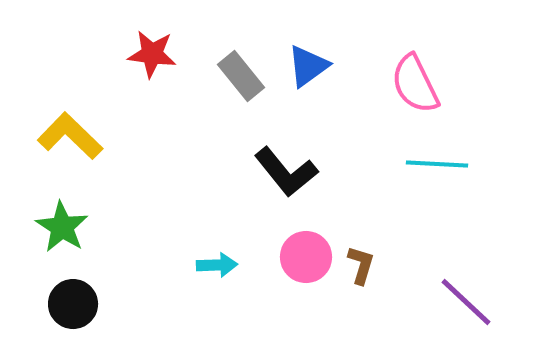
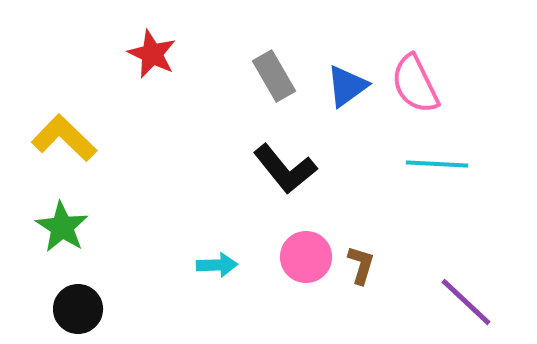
red star: rotated 18 degrees clockwise
blue triangle: moved 39 px right, 20 px down
gray rectangle: moved 33 px right; rotated 9 degrees clockwise
yellow L-shape: moved 6 px left, 2 px down
black L-shape: moved 1 px left, 3 px up
black circle: moved 5 px right, 5 px down
